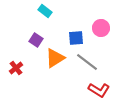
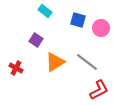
blue square: moved 2 px right, 18 px up; rotated 21 degrees clockwise
orange triangle: moved 4 px down
red cross: rotated 24 degrees counterclockwise
red L-shape: rotated 60 degrees counterclockwise
